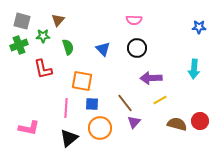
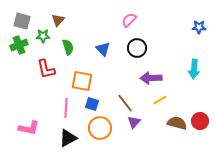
pink semicircle: moved 5 px left; rotated 133 degrees clockwise
red L-shape: moved 3 px right
blue square: rotated 16 degrees clockwise
brown semicircle: moved 1 px up
black triangle: moved 1 px left; rotated 12 degrees clockwise
